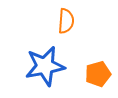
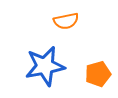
orange semicircle: rotated 75 degrees clockwise
